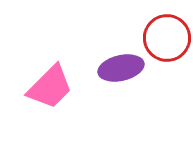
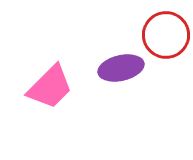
red circle: moved 1 px left, 3 px up
